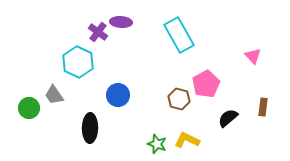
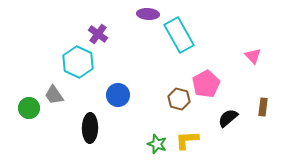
purple ellipse: moved 27 px right, 8 px up
purple cross: moved 2 px down
yellow L-shape: rotated 30 degrees counterclockwise
